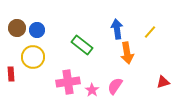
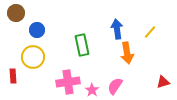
brown circle: moved 1 px left, 15 px up
green rectangle: rotated 40 degrees clockwise
red rectangle: moved 2 px right, 2 px down
